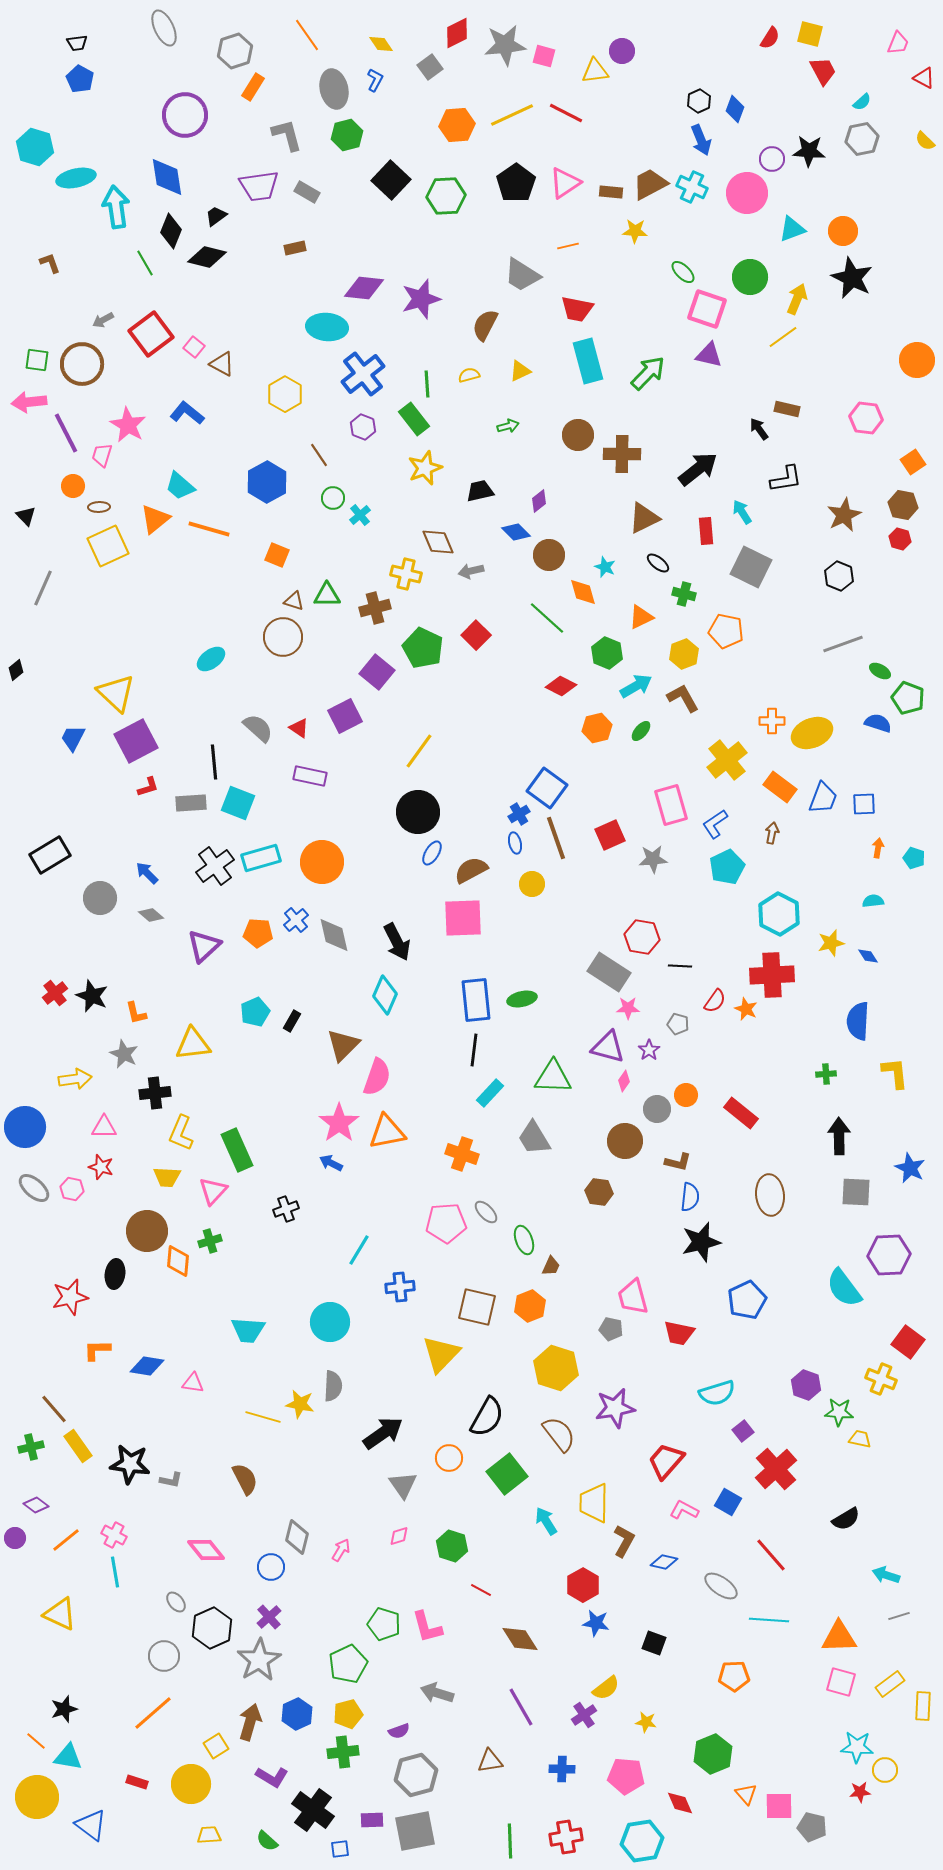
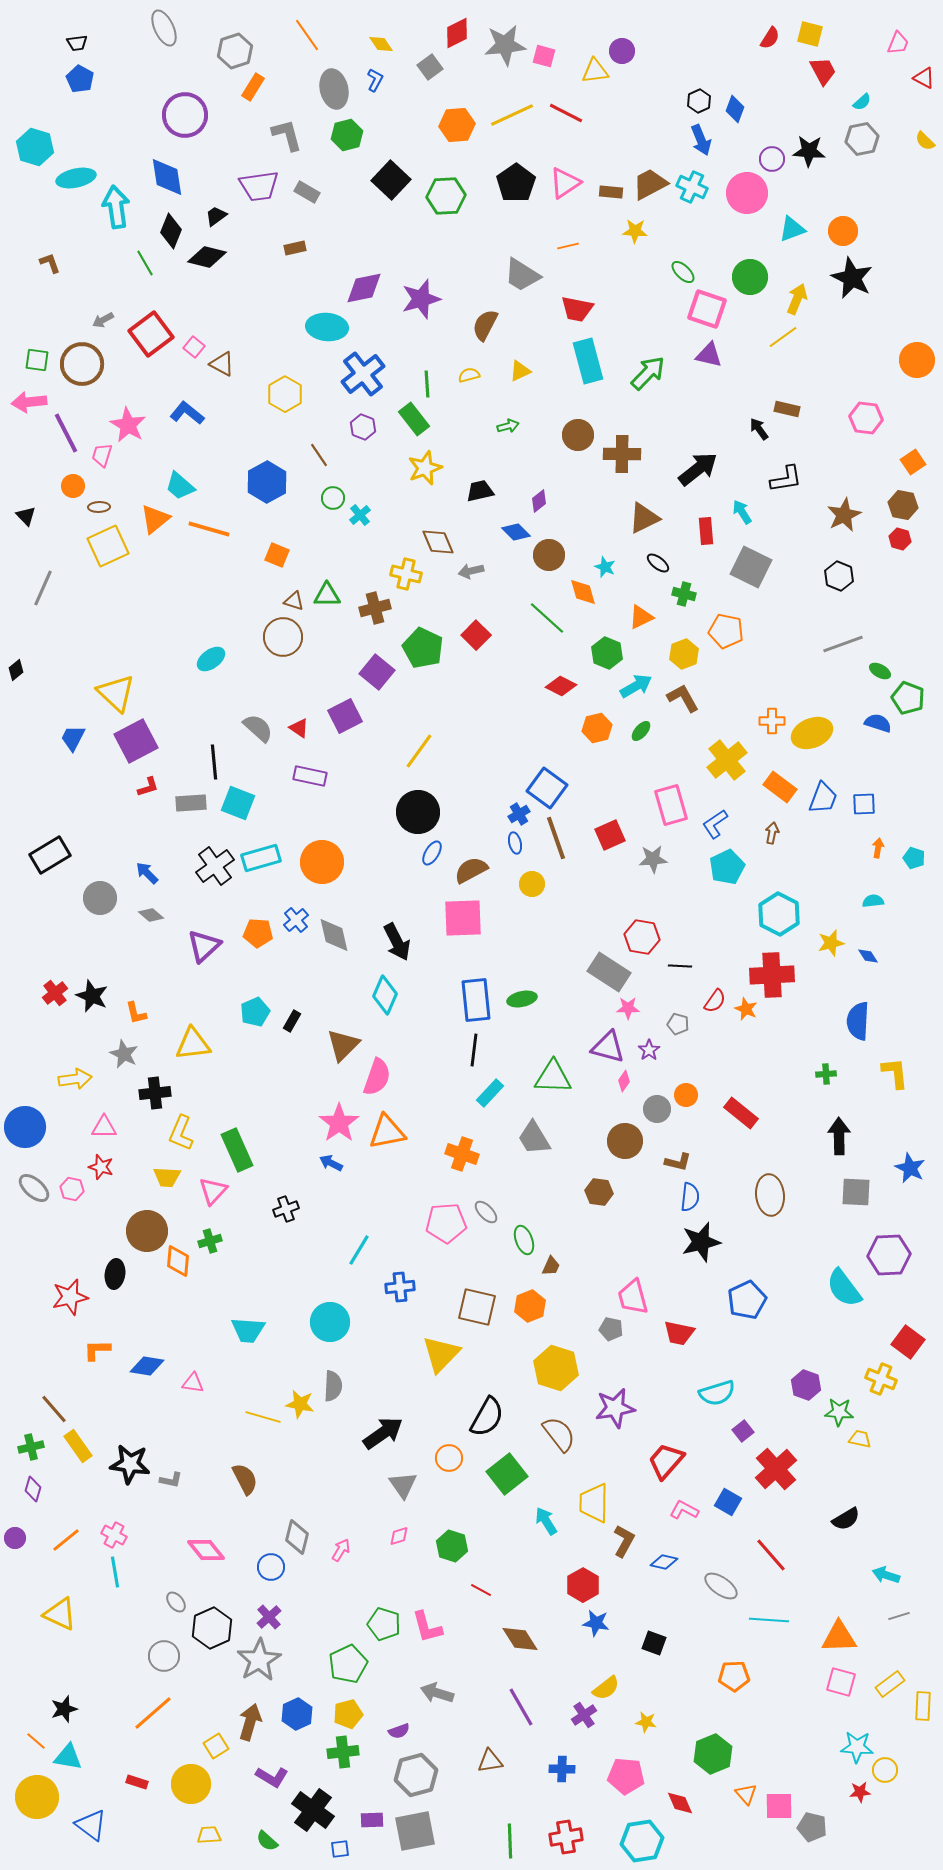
purple diamond at (364, 288): rotated 18 degrees counterclockwise
purple diamond at (36, 1505): moved 3 px left, 16 px up; rotated 70 degrees clockwise
